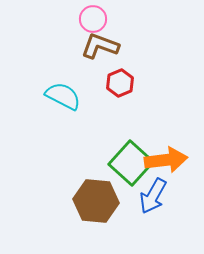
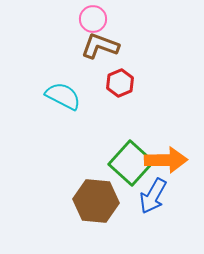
orange arrow: rotated 6 degrees clockwise
